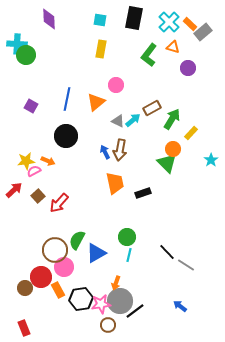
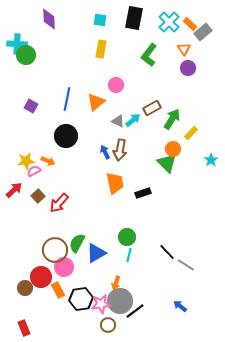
orange triangle at (173, 47): moved 11 px right, 2 px down; rotated 40 degrees clockwise
green semicircle at (77, 240): moved 3 px down
